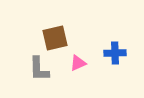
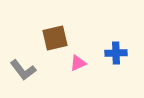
blue cross: moved 1 px right
gray L-shape: moved 16 px left, 1 px down; rotated 36 degrees counterclockwise
